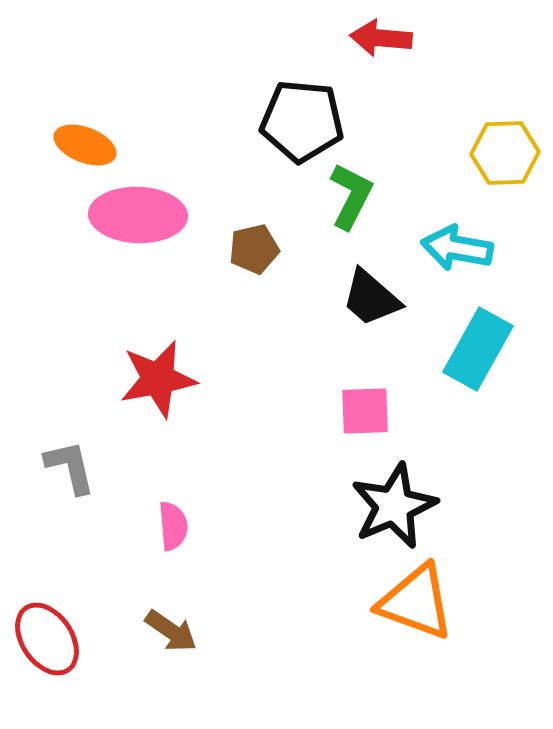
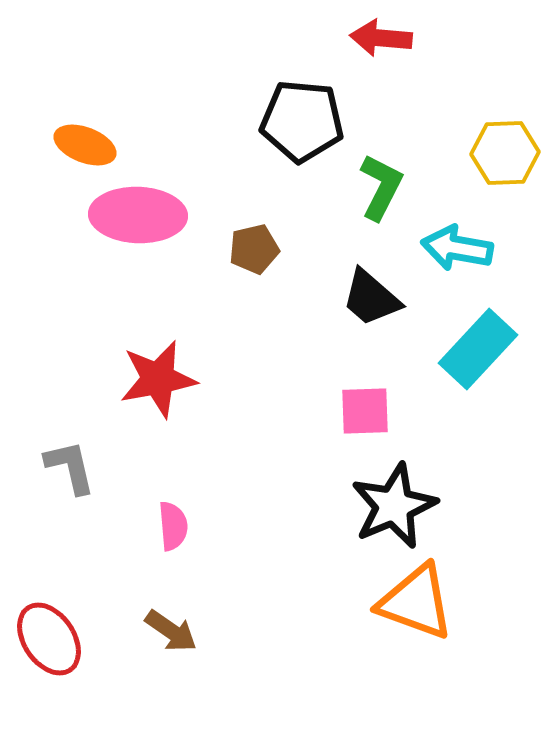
green L-shape: moved 30 px right, 9 px up
cyan rectangle: rotated 14 degrees clockwise
red ellipse: moved 2 px right
